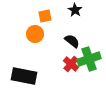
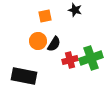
black star: rotated 16 degrees counterclockwise
orange circle: moved 3 px right, 7 px down
black semicircle: moved 18 px left, 3 px down; rotated 84 degrees clockwise
green cross: moved 2 px right, 1 px up
red cross: moved 1 px left, 4 px up; rotated 35 degrees clockwise
